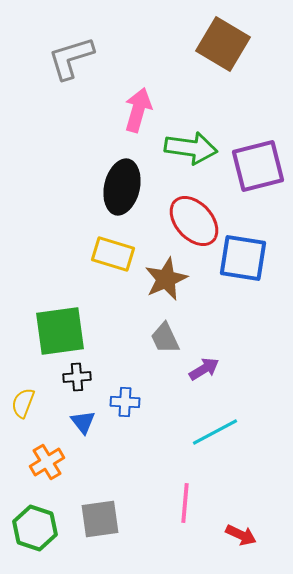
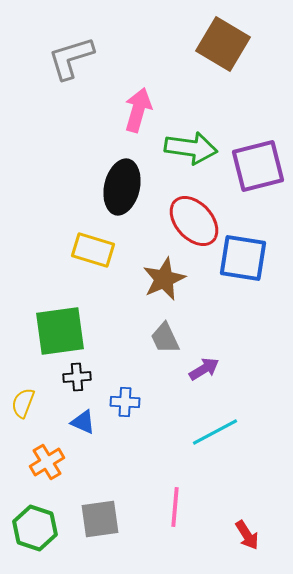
yellow rectangle: moved 20 px left, 4 px up
brown star: moved 2 px left
blue triangle: rotated 28 degrees counterclockwise
pink line: moved 10 px left, 4 px down
red arrow: moved 6 px right; rotated 32 degrees clockwise
